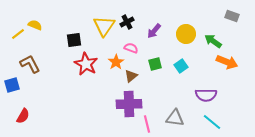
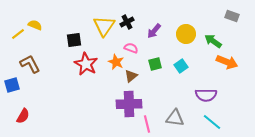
orange star: rotated 14 degrees counterclockwise
